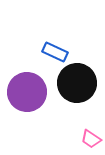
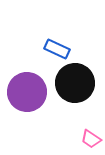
blue rectangle: moved 2 px right, 3 px up
black circle: moved 2 px left
